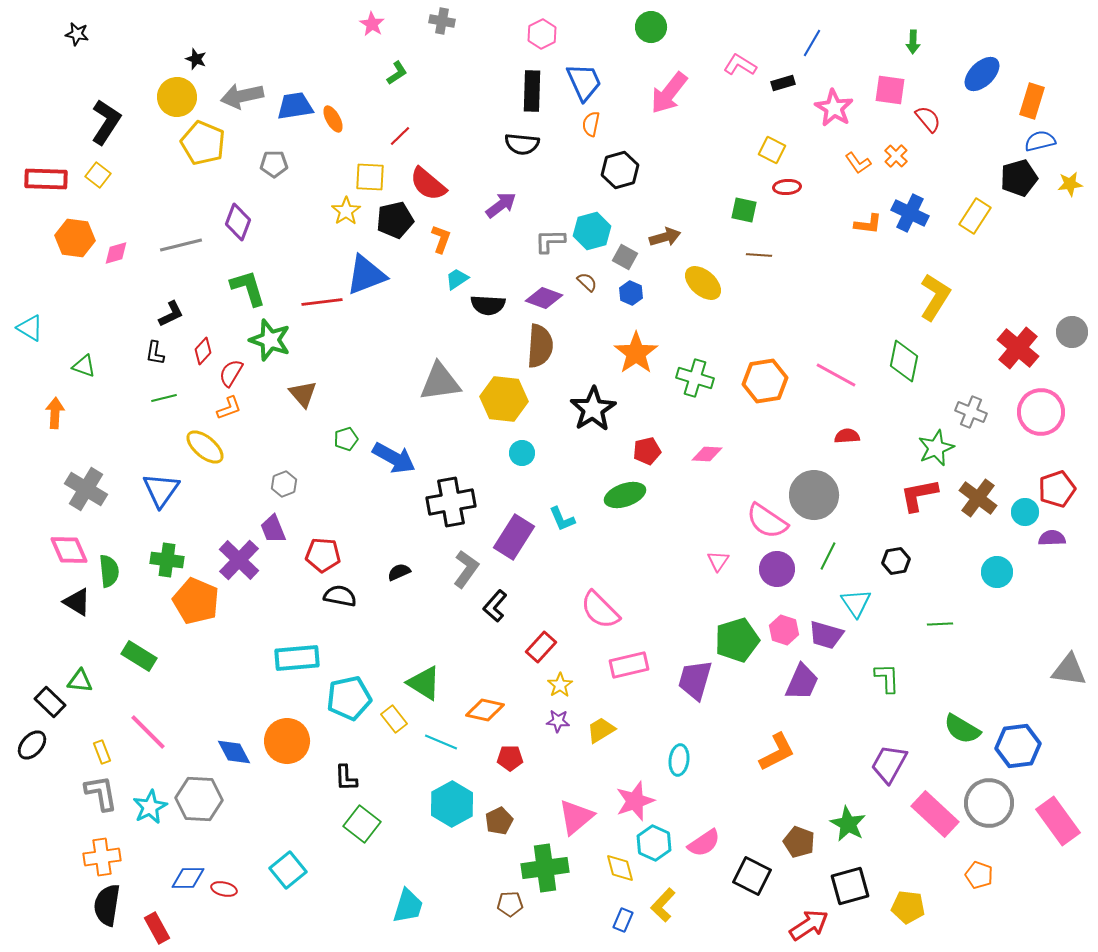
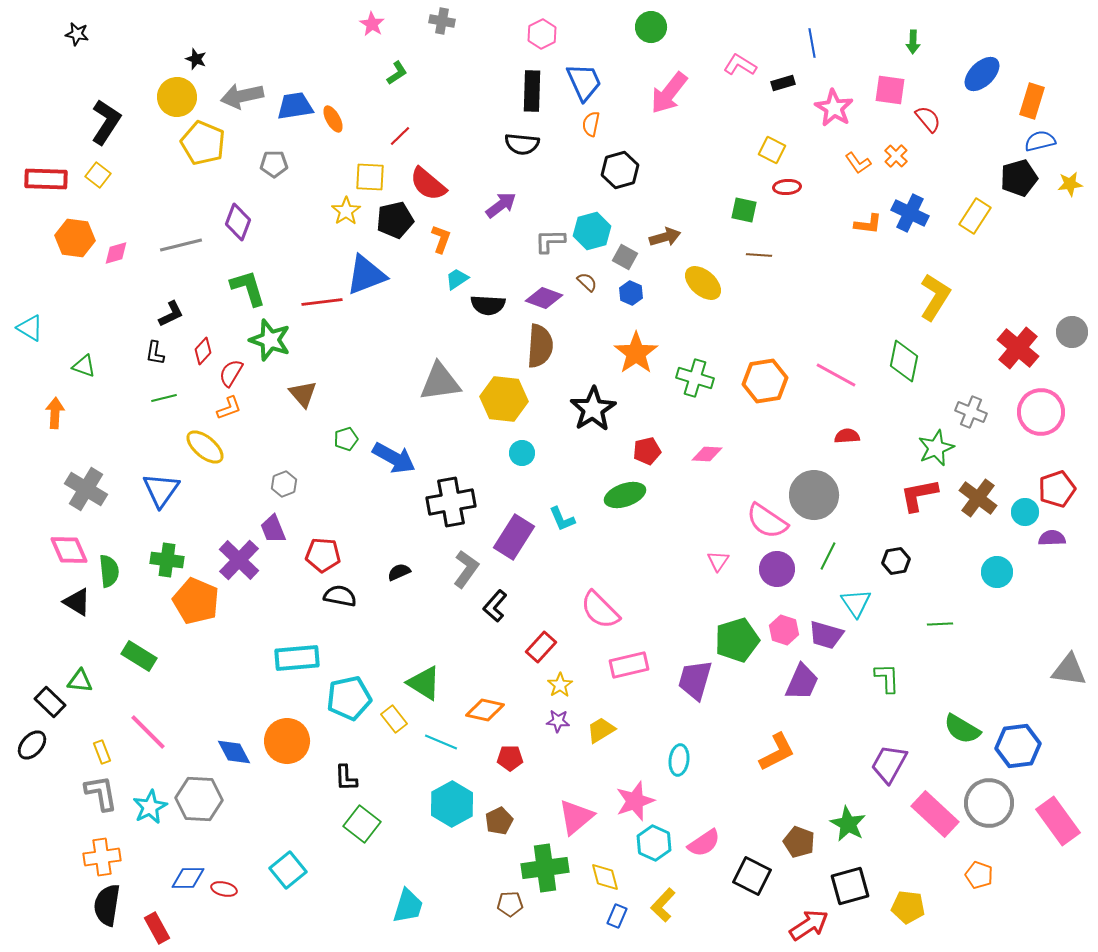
blue line at (812, 43): rotated 40 degrees counterclockwise
yellow diamond at (620, 868): moved 15 px left, 9 px down
blue rectangle at (623, 920): moved 6 px left, 4 px up
